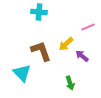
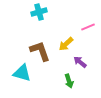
cyan cross: rotated 21 degrees counterclockwise
brown L-shape: moved 1 px left
purple arrow: moved 2 px left, 6 px down
cyan triangle: rotated 30 degrees counterclockwise
green arrow: moved 1 px left, 2 px up
